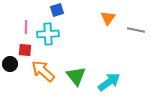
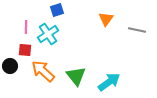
orange triangle: moved 2 px left, 1 px down
gray line: moved 1 px right
cyan cross: rotated 30 degrees counterclockwise
black circle: moved 2 px down
